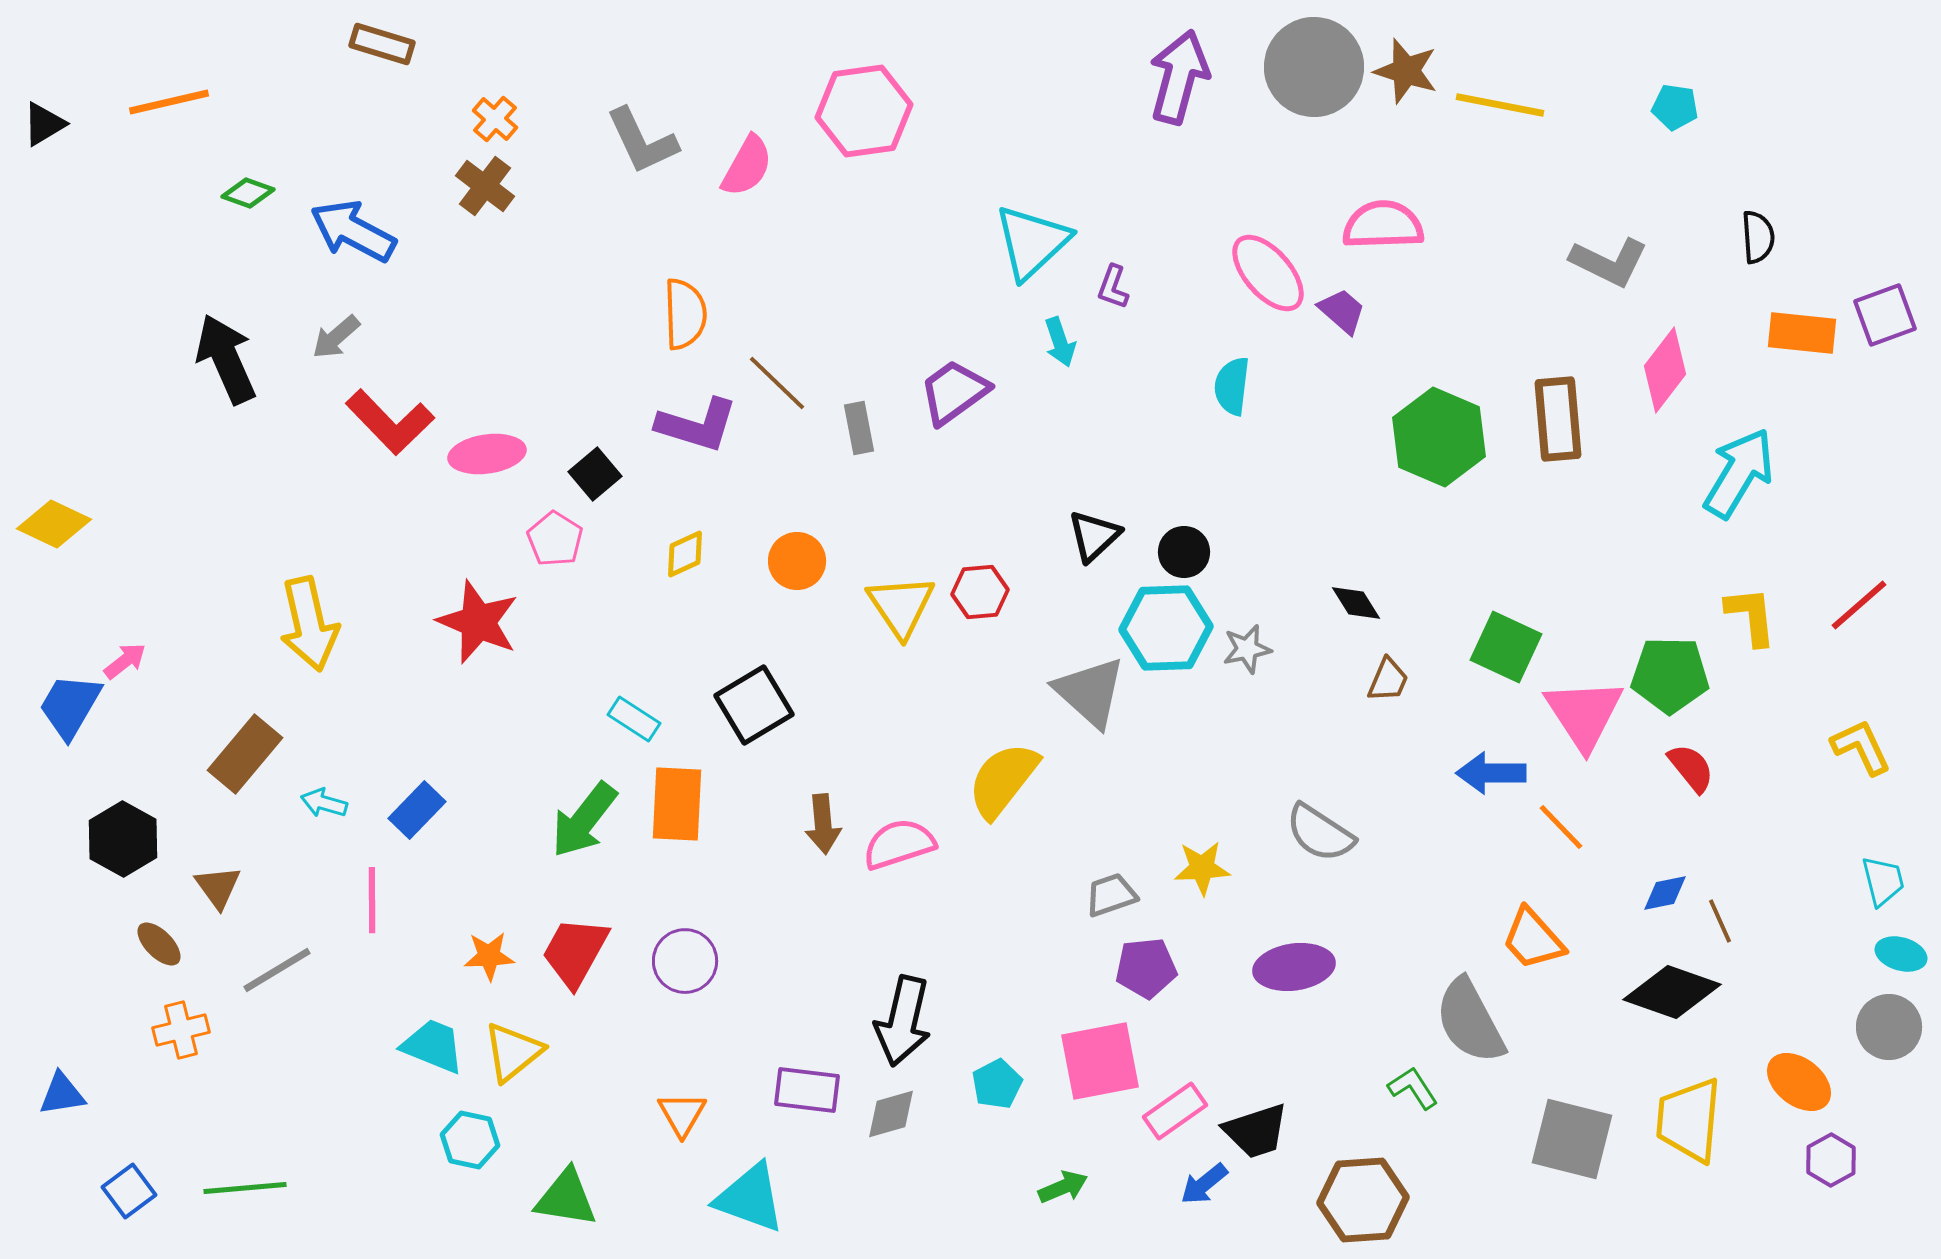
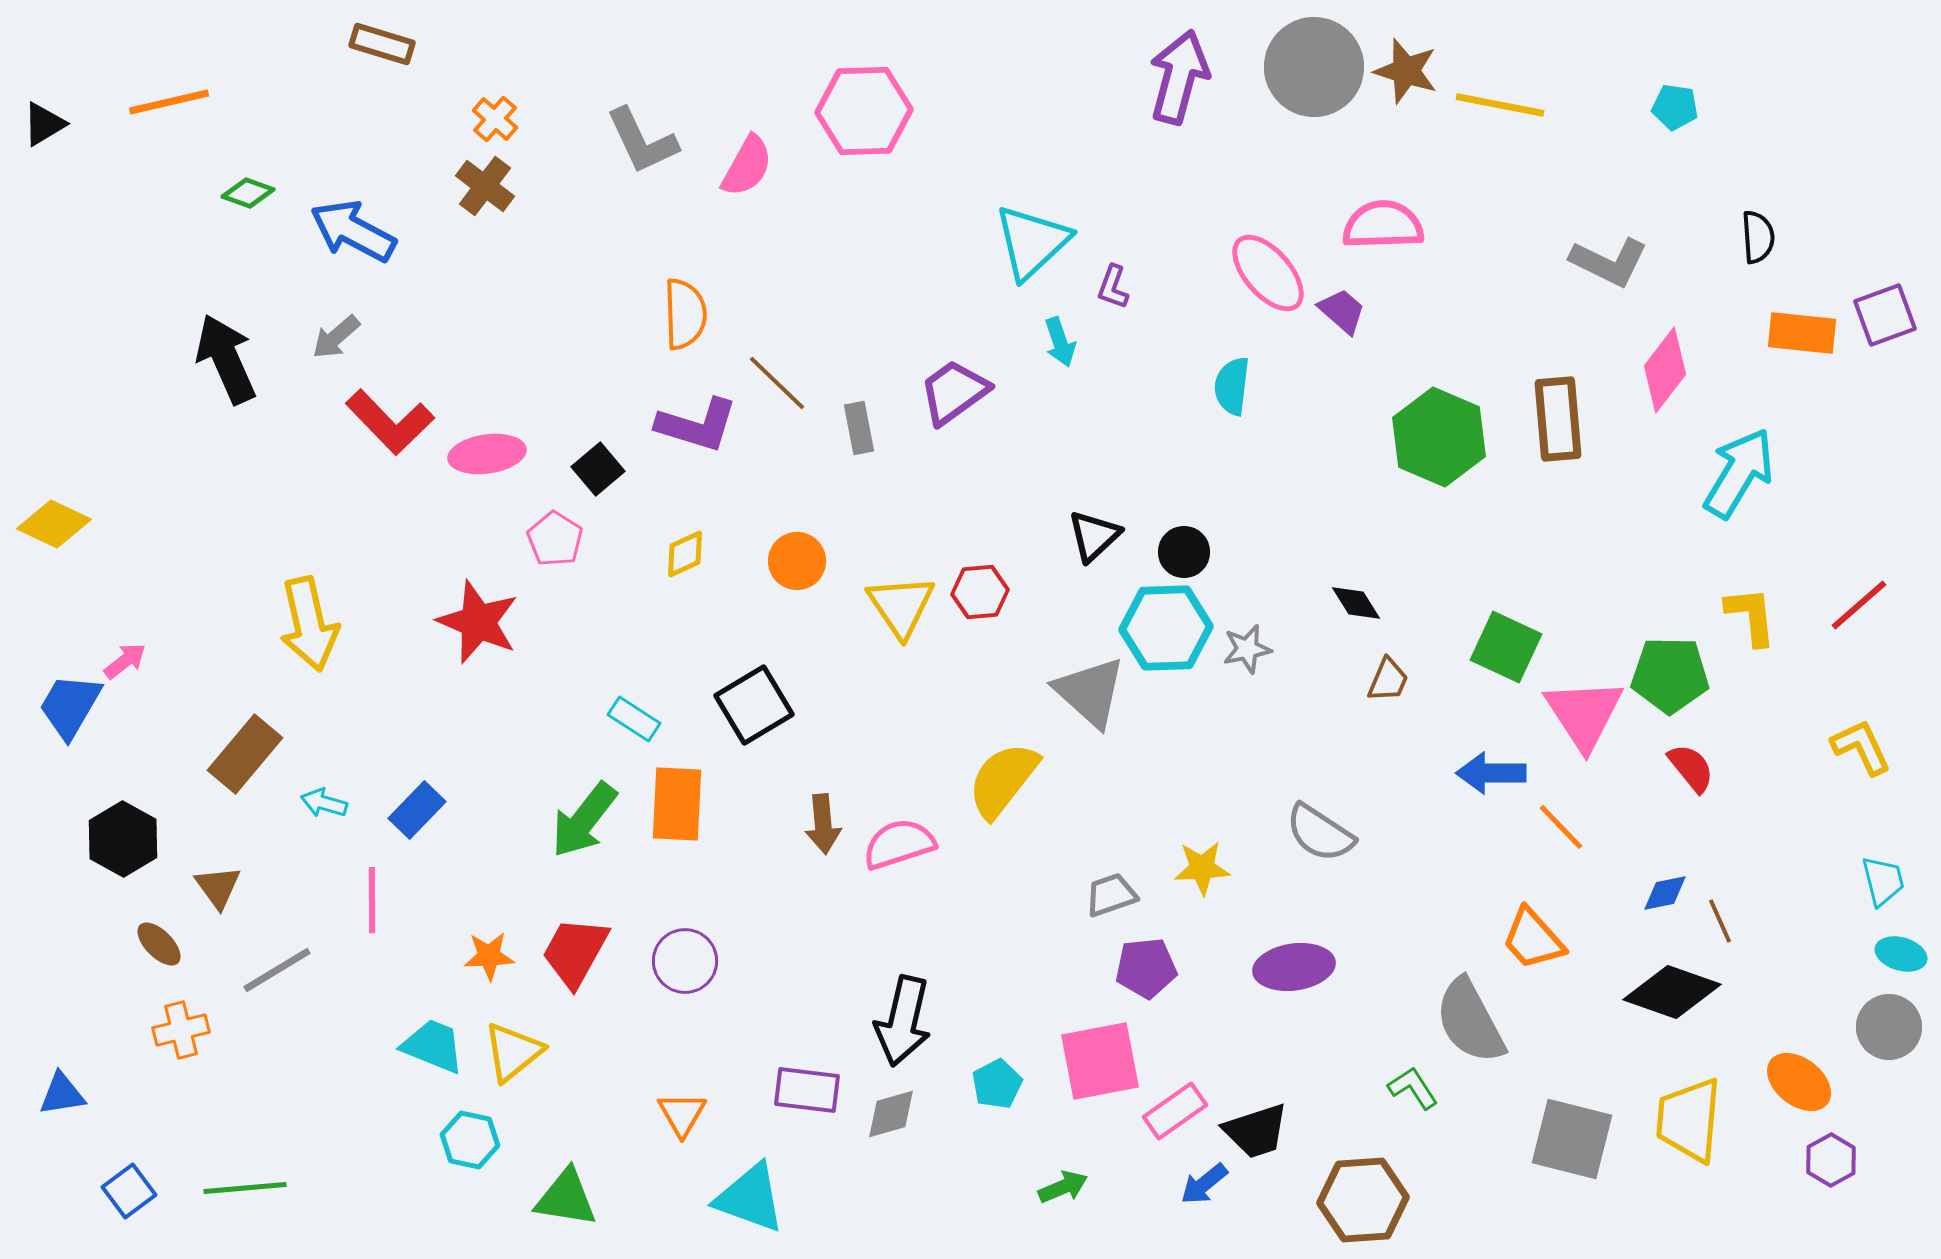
pink hexagon at (864, 111): rotated 6 degrees clockwise
black square at (595, 474): moved 3 px right, 5 px up
